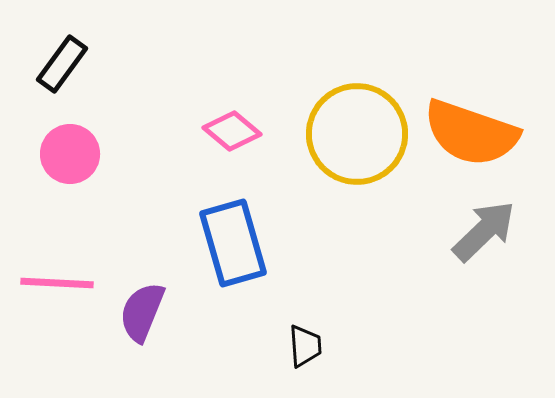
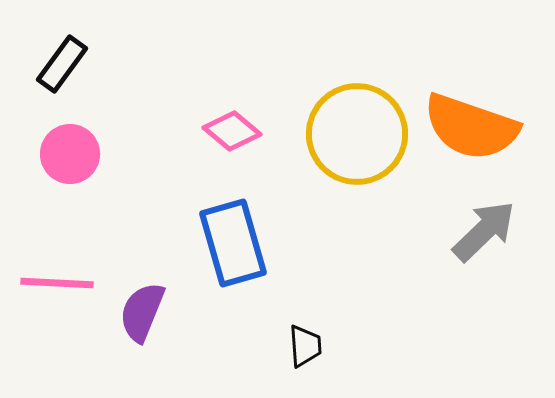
orange semicircle: moved 6 px up
